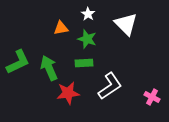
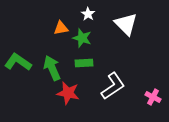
green star: moved 5 px left, 1 px up
green L-shape: rotated 120 degrees counterclockwise
green arrow: moved 3 px right
white L-shape: moved 3 px right
red star: rotated 20 degrees clockwise
pink cross: moved 1 px right
